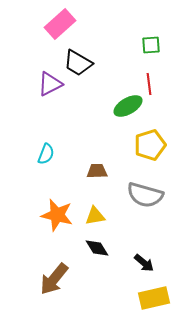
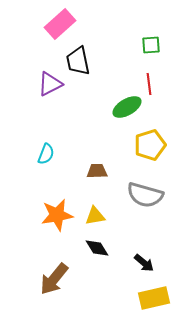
black trapezoid: moved 2 px up; rotated 48 degrees clockwise
green ellipse: moved 1 px left, 1 px down
orange star: rotated 24 degrees counterclockwise
